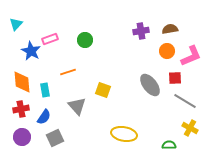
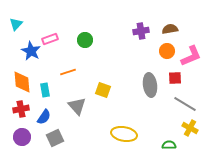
gray ellipse: rotated 30 degrees clockwise
gray line: moved 3 px down
